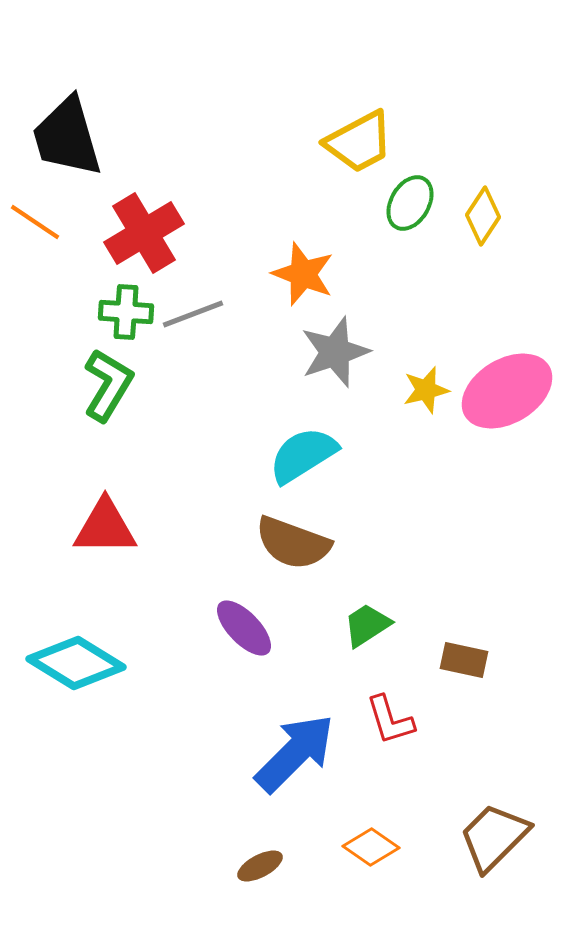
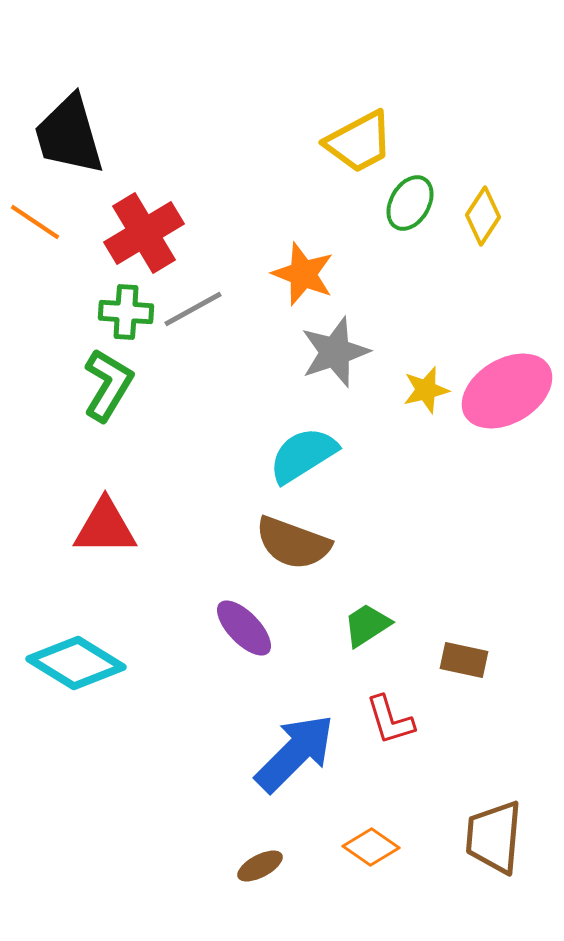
black trapezoid: moved 2 px right, 2 px up
gray line: moved 5 px up; rotated 8 degrees counterclockwise
brown trapezoid: rotated 40 degrees counterclockwise
